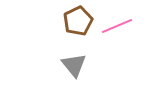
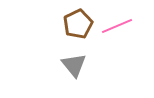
brown pentagon: moved 3 px down
